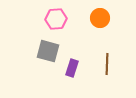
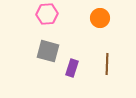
pink hexagon: moved 9 px left, 5 px up
